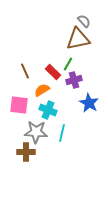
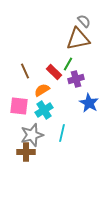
red rectangle: moved 1 px right
purple cross: moved 2 px right, 1 px up
pink square: moved 1 px down
cyan cross: moved 4 px left; rotated 36 degrees clockwise
gray star: moved 4 px left, 3 px down; rotated 20 degrees counterclockwise
